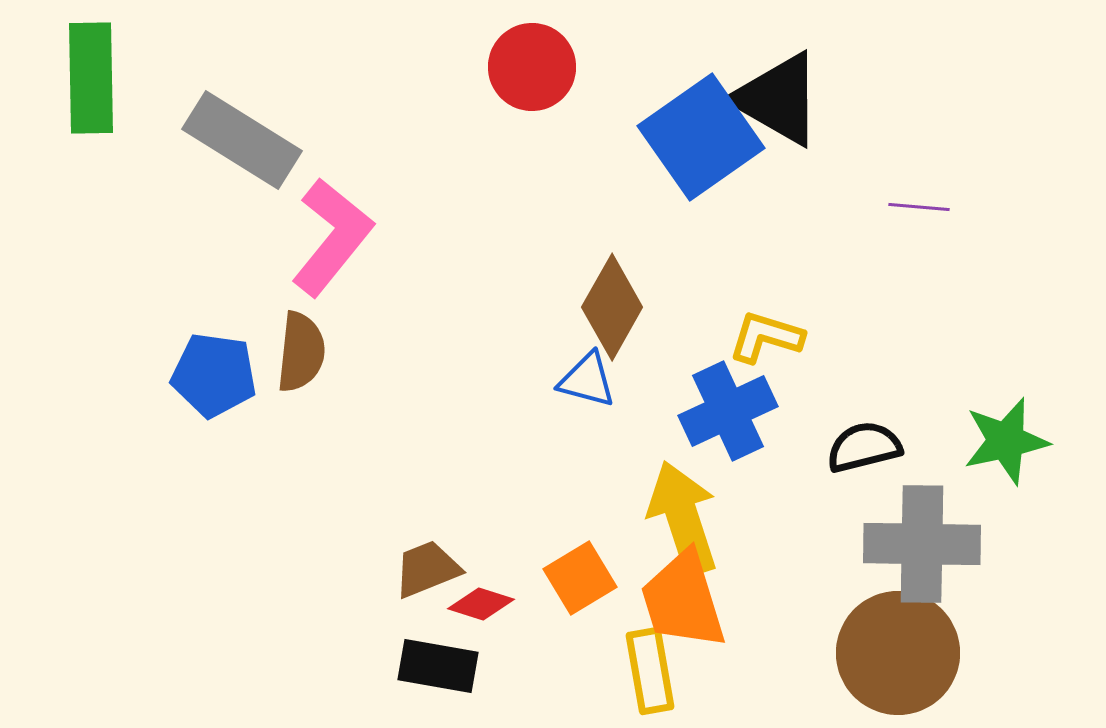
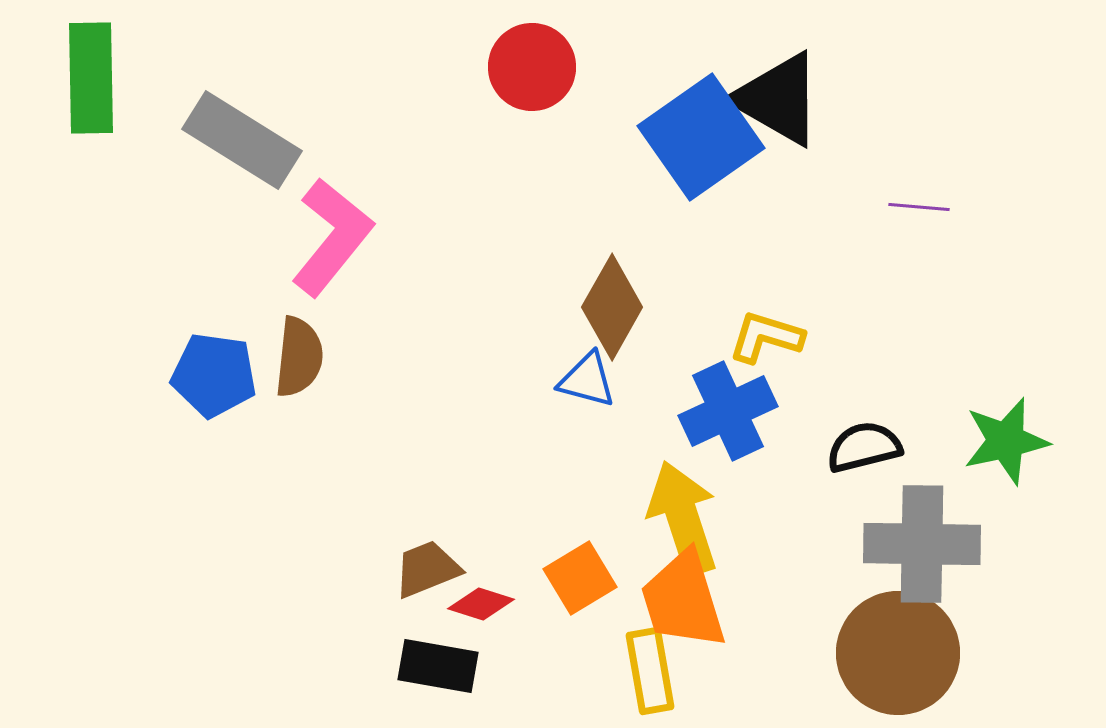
brown semicircle: moved 2 px left, 5 px down
